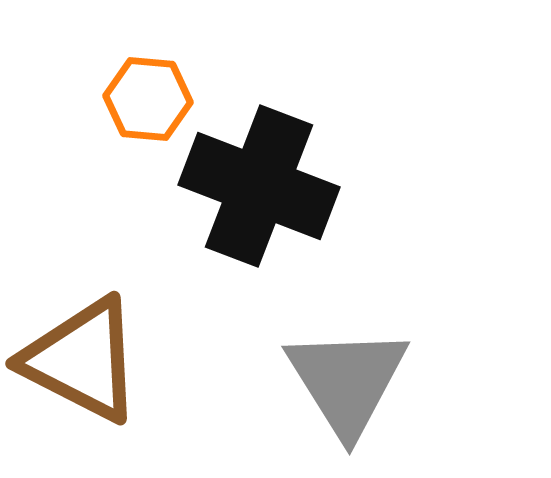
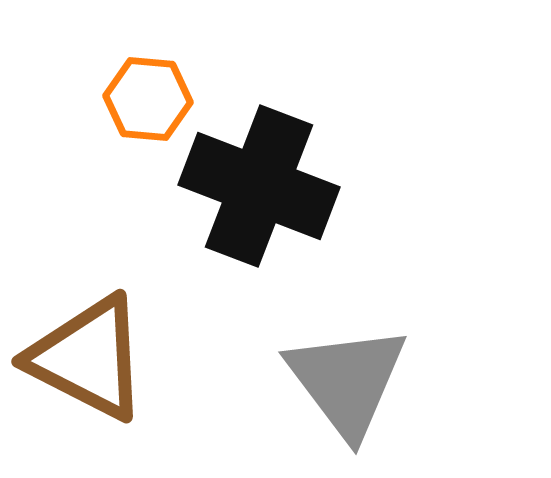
brown triangle: moved 6 px right, 2 px up
gray triangle: rotated 5 degrees counterclockwise
